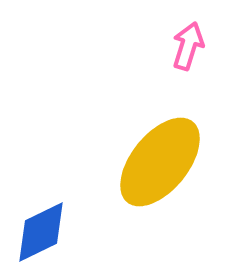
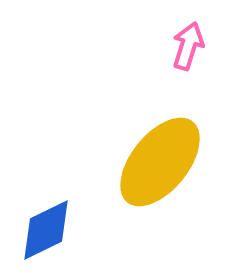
blue diamond: moved 5 px right, 2 px up
